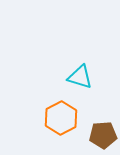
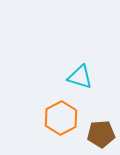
brown pentagon: moved 2 px left, 1 px up
